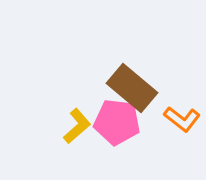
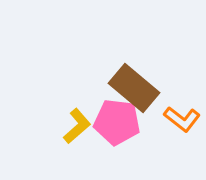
brown rectangle: moved 2 px right
